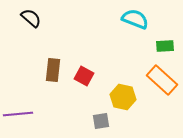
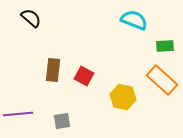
cyan semicircle: moved 1 px left, 1 px down
gray square: moved 39 px left
